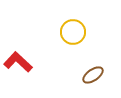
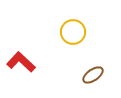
red L-shape: moved 3 px right
